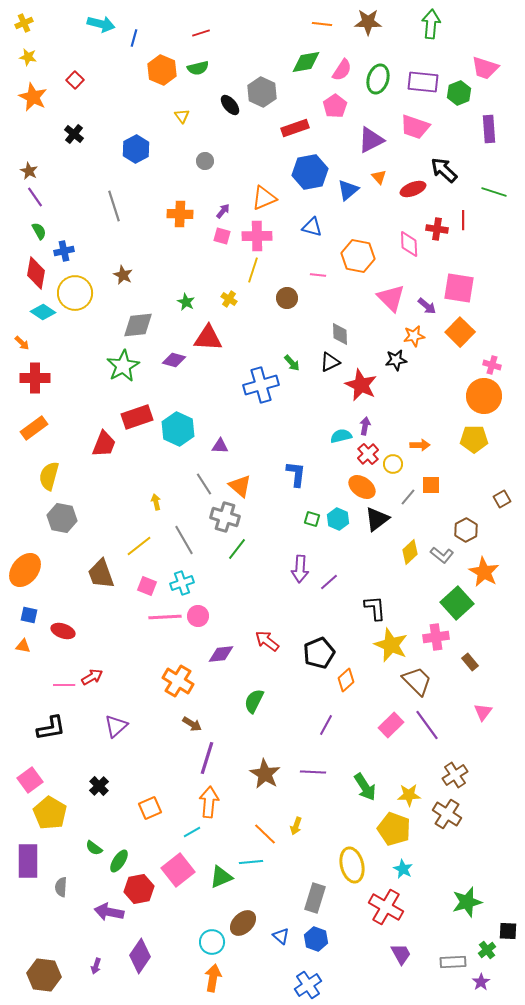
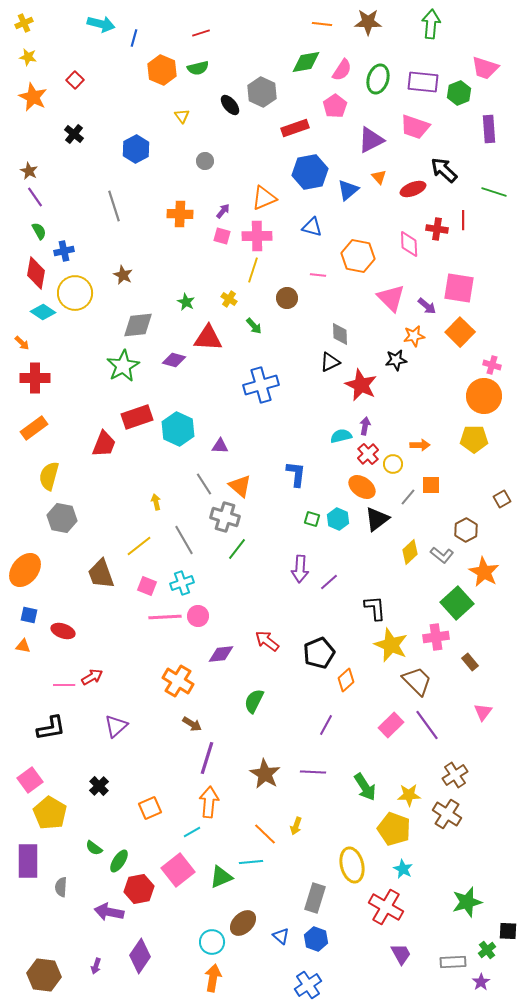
green arrow at (292, 363): moved 38 px left, 37 px up
